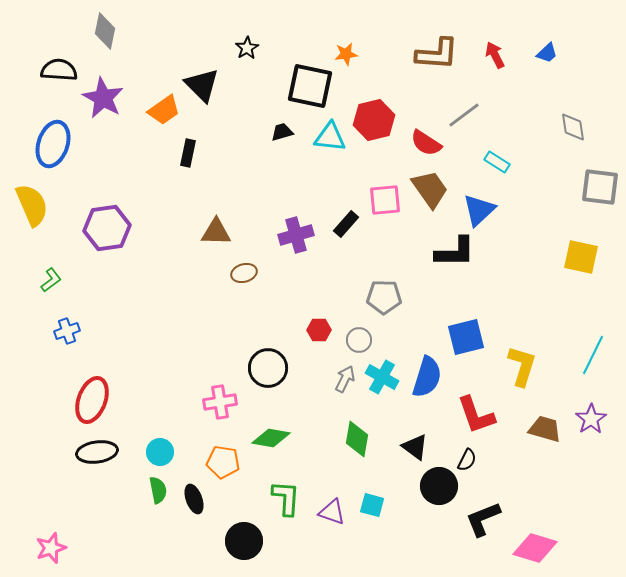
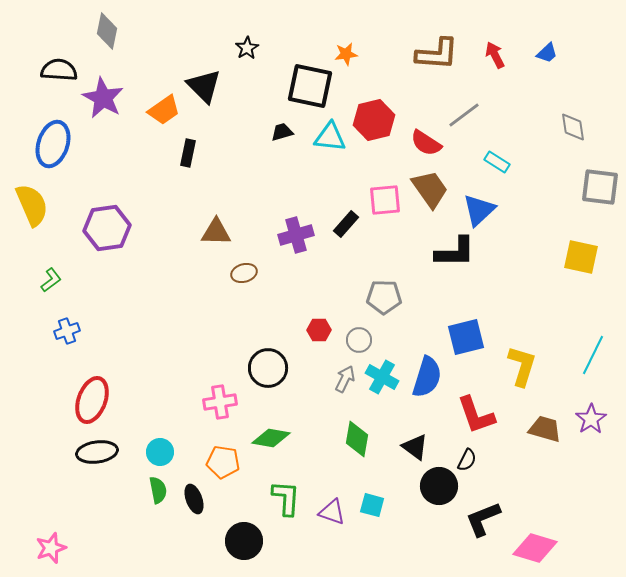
gray diamond at (105, 31): moved 2 px right
black triangle at (202, 85): moved 2 px right, 1 px down
